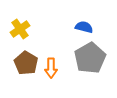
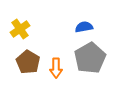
blue semicircle: rotated 24 degrees counterclockwise
brown pentagon: moved 2 px right, 1 px up
orange arrow: moved 5 px right
